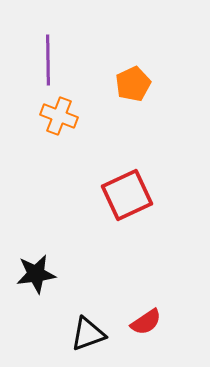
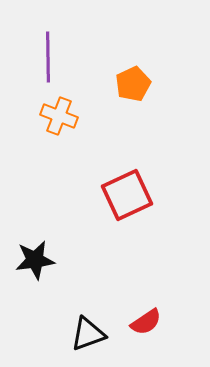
purple line: moved 3 px up
black star: moved 1 px left, 14 px up
